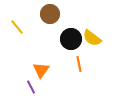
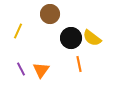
yellow line: moved 1 px right, 4 px down; rotated 63 degrees clockwise
black circle: moved 1 px up
purple line: moved 10 px left, 18 px up
